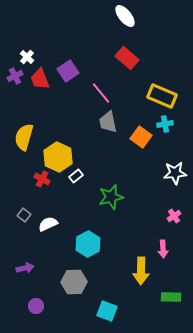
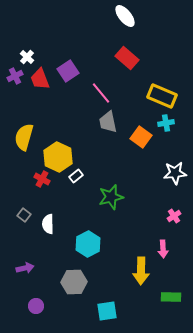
cyan cross: moved 1 px right, 1 px up
white semicircle: rotated 66 degrees counterclockwise
cyan square: rotated 30 degrees counterclockwise
